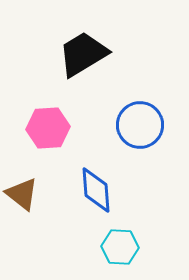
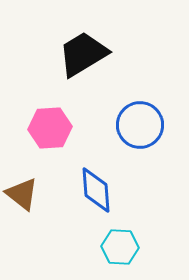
pink hexagon: moved 2 px right
